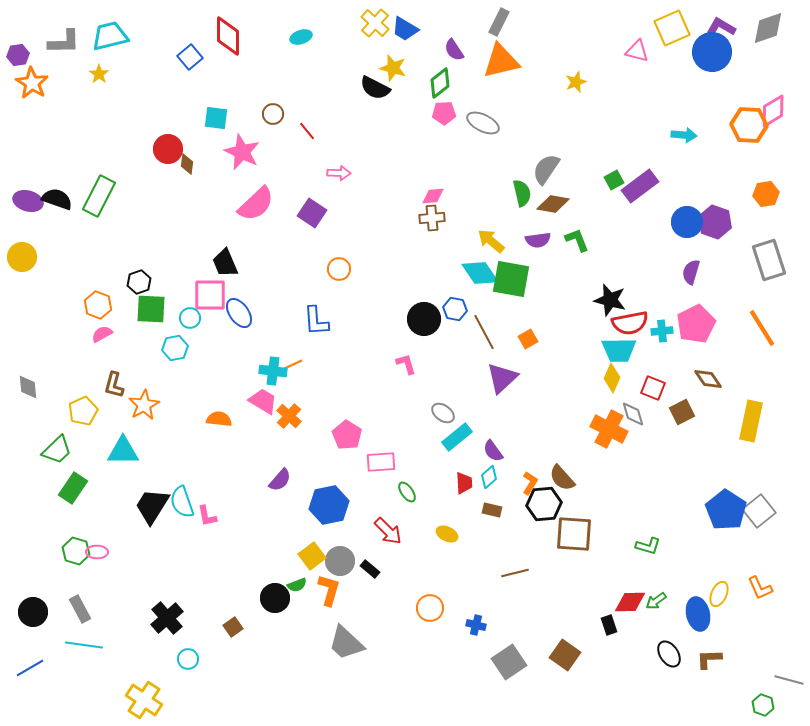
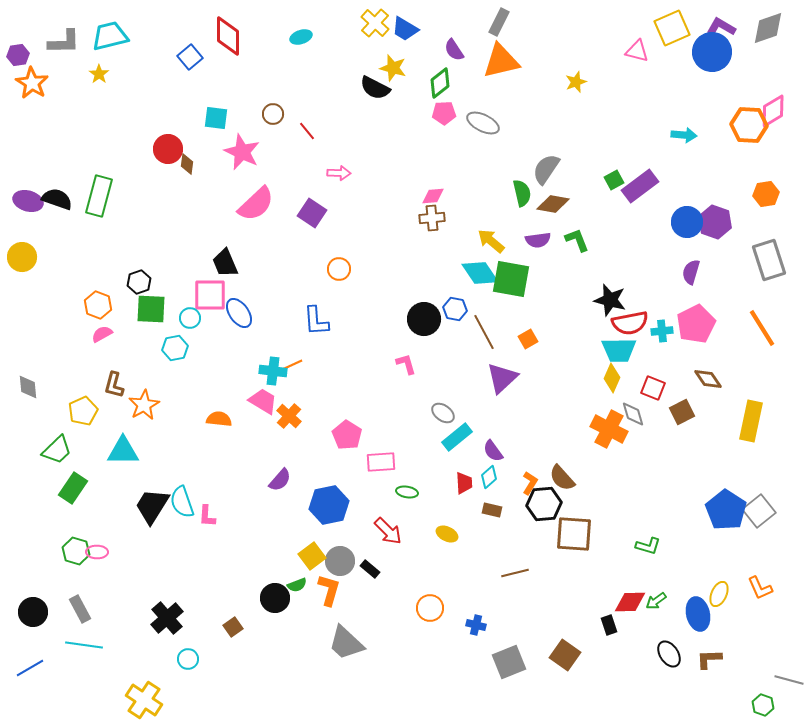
green rectangle at (99, 196): rotated 12 degrees counterclockwise
green ellipse at (407, 492): rotated 45 degrees counterclockwise
pink L-shape at (207, 516): rotated 15 degrees clockwise
gray square at (509, 662): rotated 12 degrees clockwise
